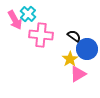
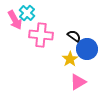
cyan cross: moved 1 px left, 1 px up
pink triangle: moved 8 px down
